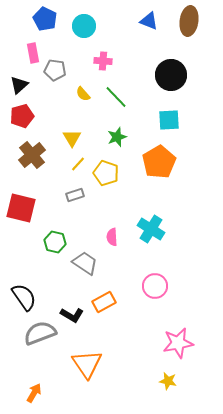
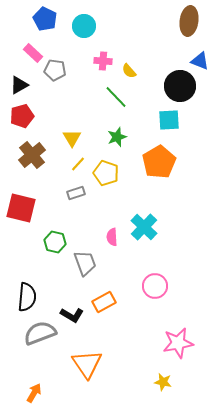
blue triangle: moved 51 px right, 40 px down
pink rectangle: rotated 36 degrees counterclockwise
black circle: moved 9 px right, 11 px down
black triangle: rotated 12 degrees clockwise
yellow semicircle: moved 46 px right, 23 px up
gray rectangle: moved 1 px right, 2 px up
cyan cross: moved 7 px left, 2 px up; rotated 12 degrees clockwise
gray trapezoid: rotated 36 degrees clockwise
black semicircle: moved 3 px right; rotated 40 degrees clockwise
yellow star: moved 5 px left, 1 px down
